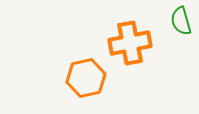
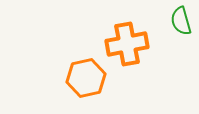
orange cross: moved 3 px left, 1 px down
